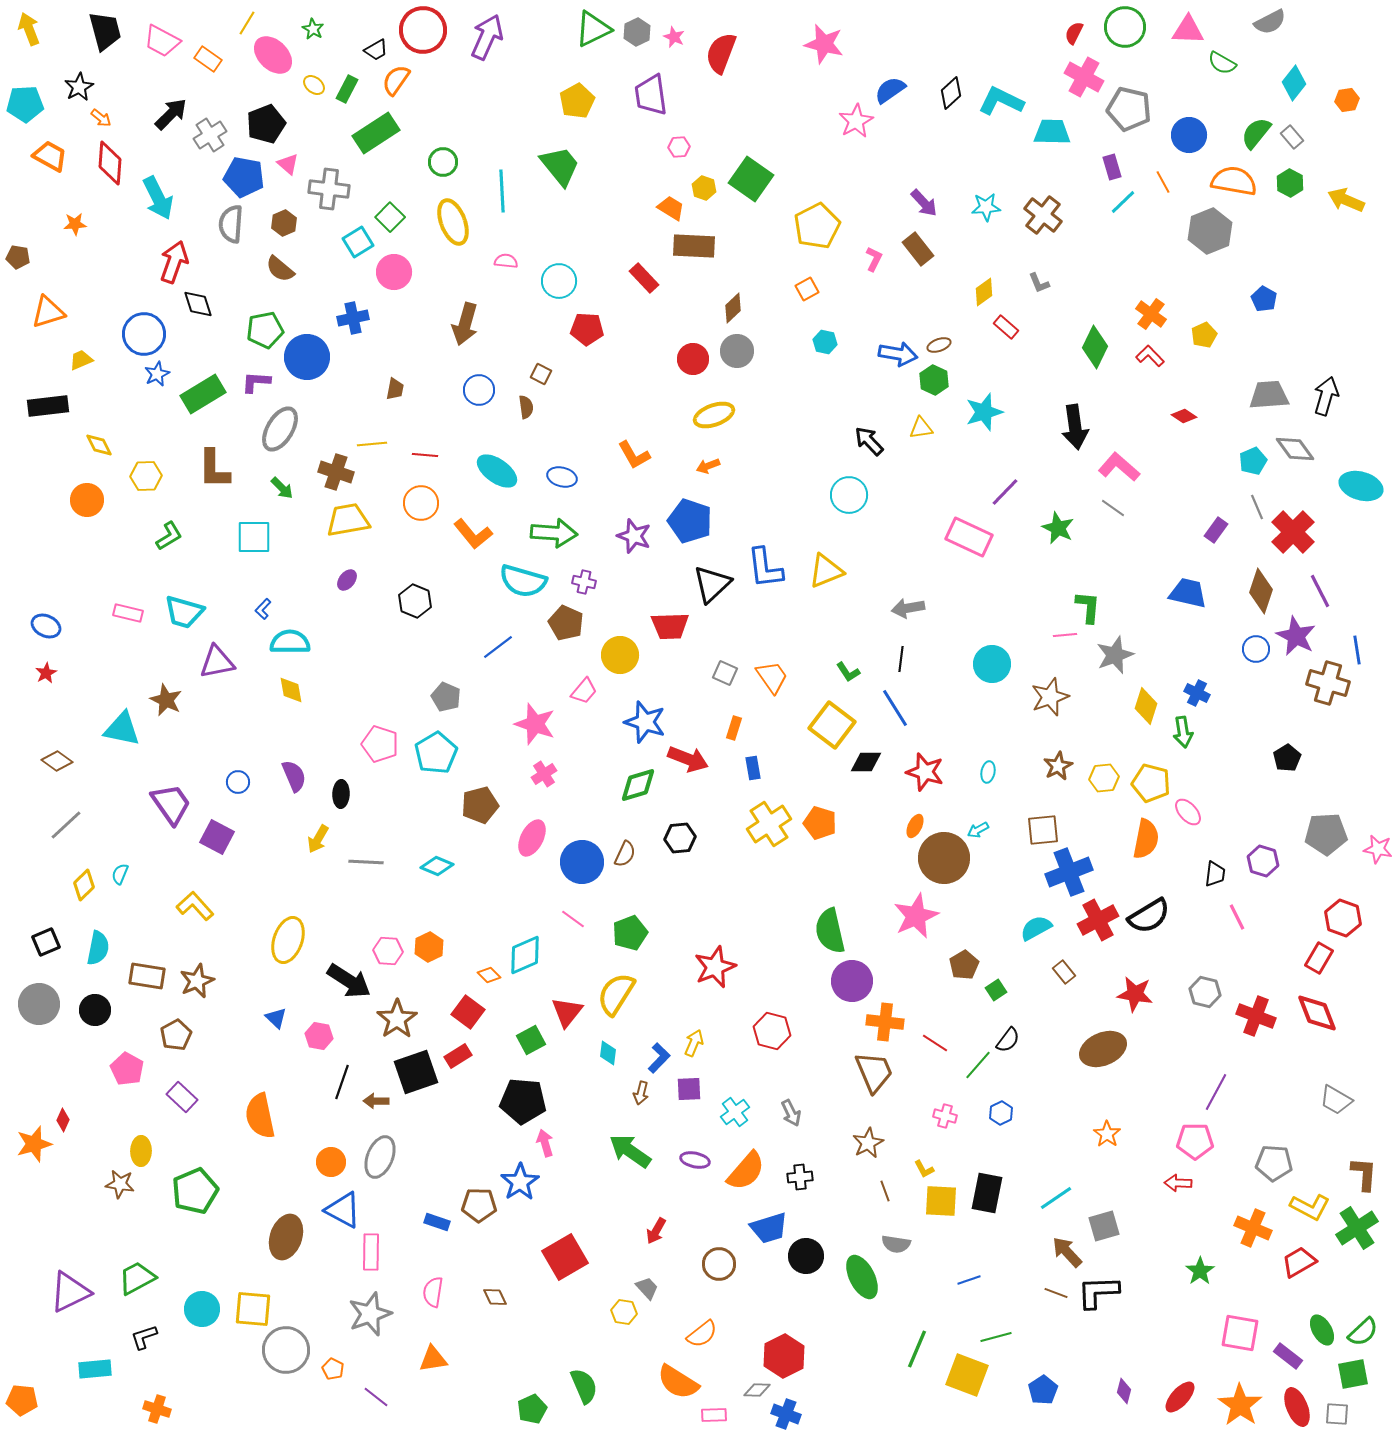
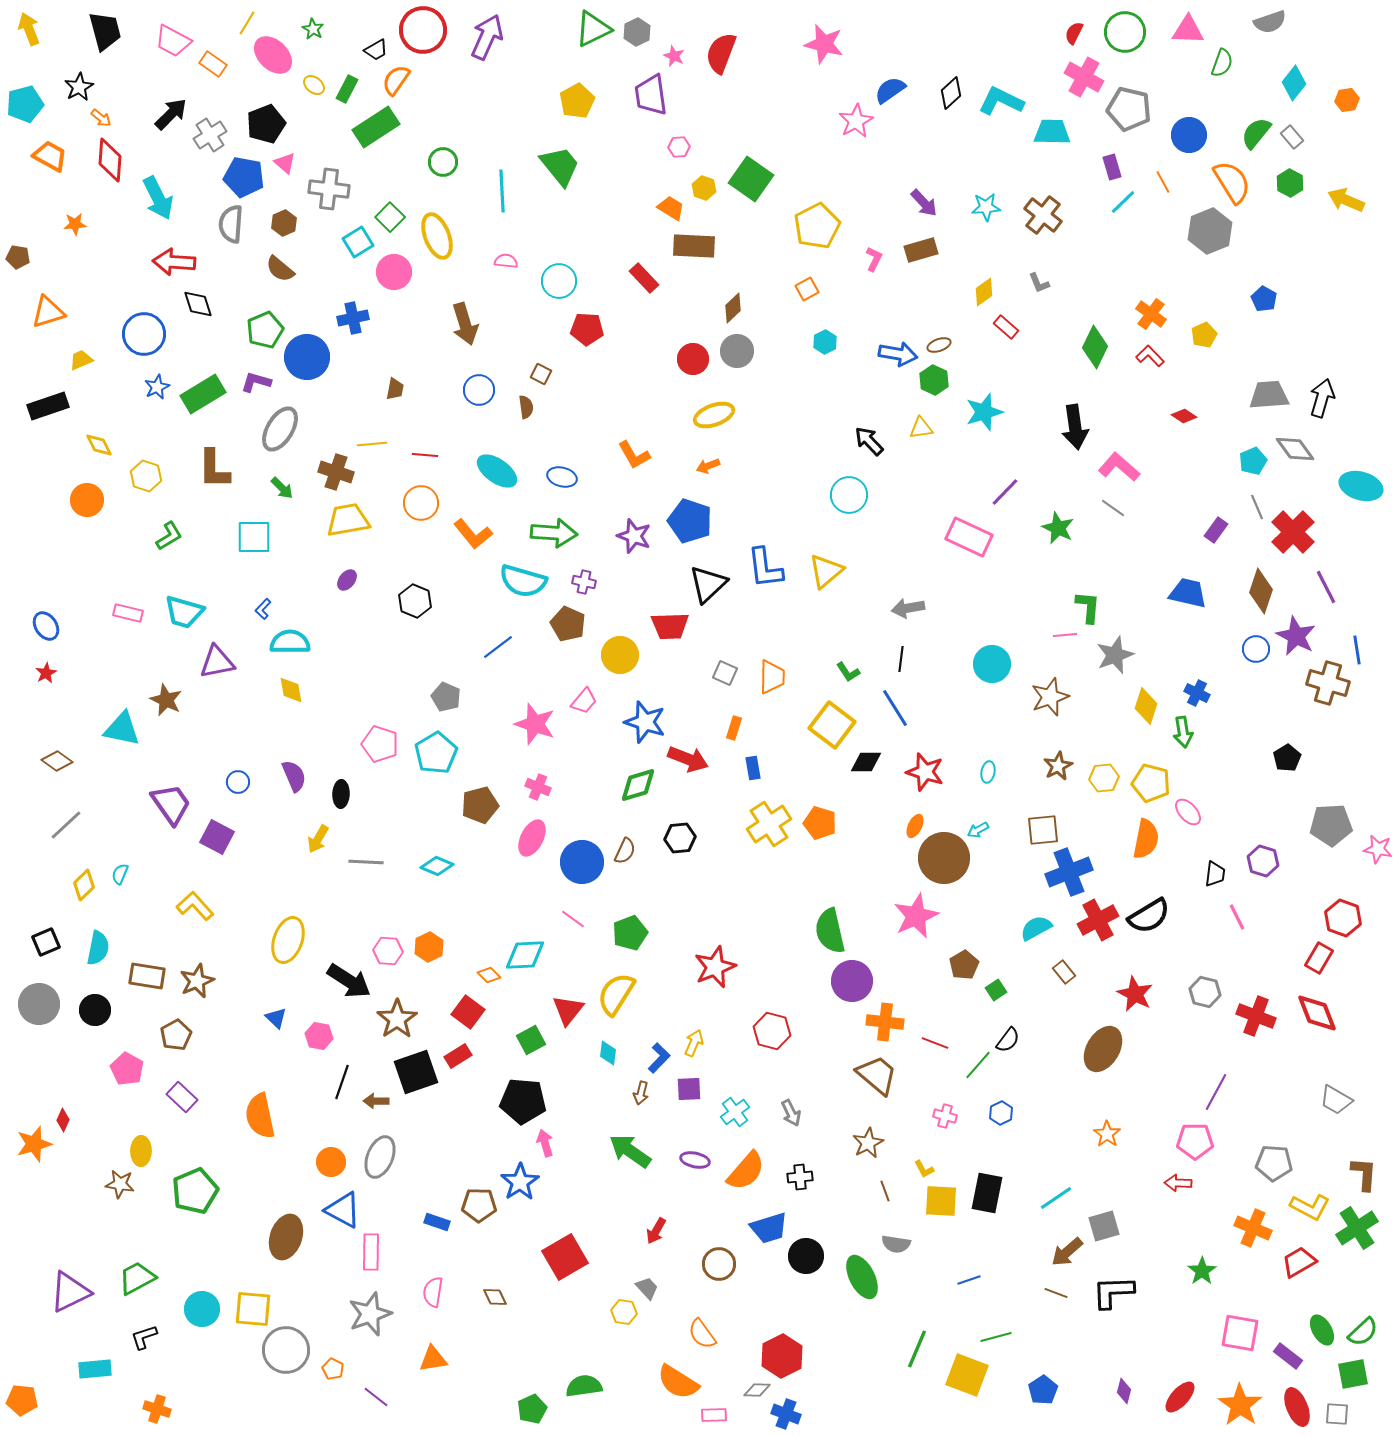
gray semicircle at (1270, 22): rotated 8 degrees clockwise
green circle at (1125, 27): moved 5 px down
pink star at (674, 37): moved 19 px down
pink trapezoid at (162, 41): moved 11 px right
orange rectangle at (208, 59): moved 5 px right, 5 px down
green semicircle at (1222, 63): rotated 100 degrees counterclockwise
cyan pentagon at (25, 104): rotated 12 degrees counterclockwise
green rectangle at (376, 133): moved 6 px up
red diamond at (110, 163): moved 3 px up
pink triangle at (288, 164): moved 3 px left, 1 px up
orange semicircle at (1234, 181): moved 2 px left, 1 px down; rotated 48 degrees clockwise
yellow ellipse at (453, 222): moved 16 px left, 14 px down
brown rectangle at (918, 249): moved 3 px right, 1 px down; rotated 68 degrees counterclockwise
red arrow at (174, 262): rotated 105 degrees counterclockwise
brown arrow at (465, 324): rotated 33 degrees counterclockwise
green pentagon at (265, 330): rotated 12 degrees counterclockwise
cyan hexagon at (825, 342): rotated 20 degrees clockwise
blue star at (157, 374): moved 13 px down
purple L-shape at (256, 382): rotated 12 degrees clockwise
black arrow at (1326, 396): moved 4 px left, 2 px down
black rectangle at (48, 406): rotated 12 degrees counterclockwise
yellow hexagon at (146, 476): rotated 20 degrees clockwise
yellow triangle at (826, 571): rotated 18 degrees counterclockwise
black triangle at (712, 584): moved 4 px left
purple line at (1320, 591): moved 6 px right, 4 px up
brown pentagon at (566, 623): moved 2 px right, 1 px down
blue ellipse at (46, 626): rotated 32 degrees clockwise
orange trapezoid at (772, 677): rotated 36 degrees clockwise
pink trapezoid at (584, 691): moved 10 px down
pink cross at (544, 774): moved 6 px left, 13 px down; rotated 35 degrees counterclockwise
gray pentagon at (1326, 834): moved 5 px right, 9 px up
brown semicircle at (625, 854): moved 3 px up
cyan diamond at (525, 955): rotated 21 degrees clockwise
red star at (1135, 994): rotated 18 degrees clockwise
red triangle at (567, 1012): moved 1 px right, 2 px up
red line at (935, 1043): rotated 12 degrees counterclockwise
brown ellipse at (1103, 1049): rotated 36 degrees counterclockwise
brown trapezoid at (874, 1072): moved 3 px right, 3 px down; rotated 27 degrees counterclockwise
brown arrow at (1067, 1252): rotated 88 degrees counterclockwise
green star at (1200, 1271): moved 2 px right
black L-shape at (1098, 1292): moved 15 px right
orange semicircle at (702, 1334): rotated 92 degrees clockwise
red hexagon at (784, 1356): moved 2 px left
green semicircle at (584, 1386): rotated 75 degrees counterclockwise
